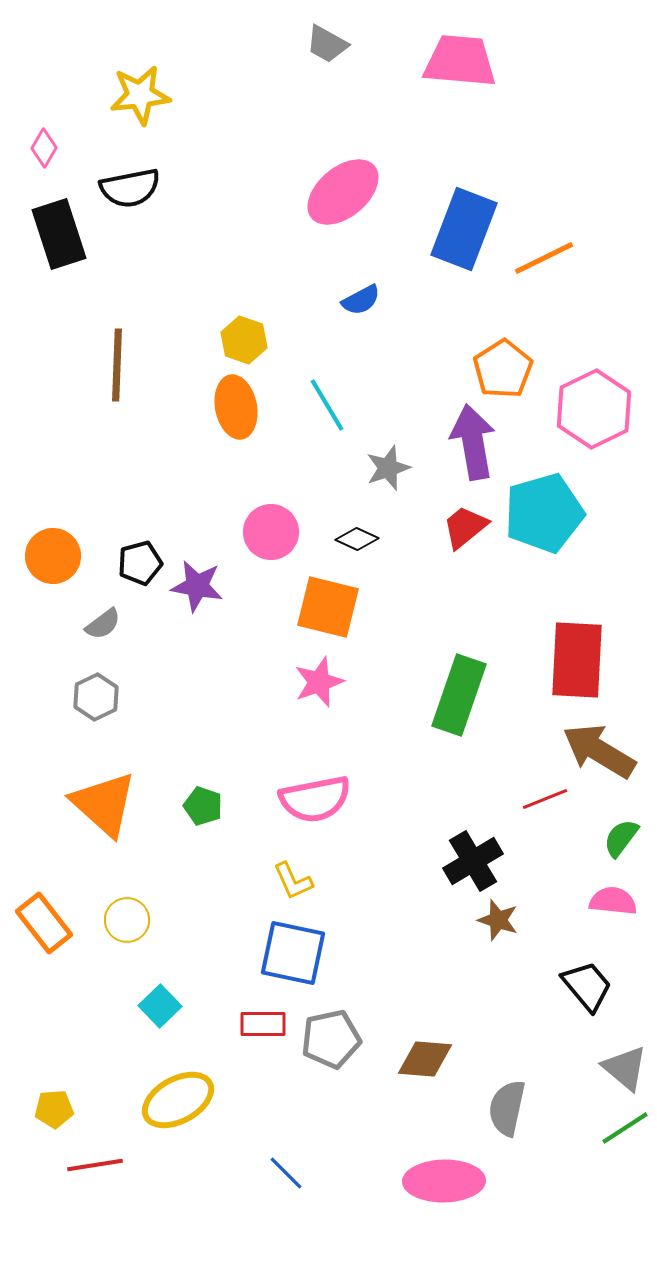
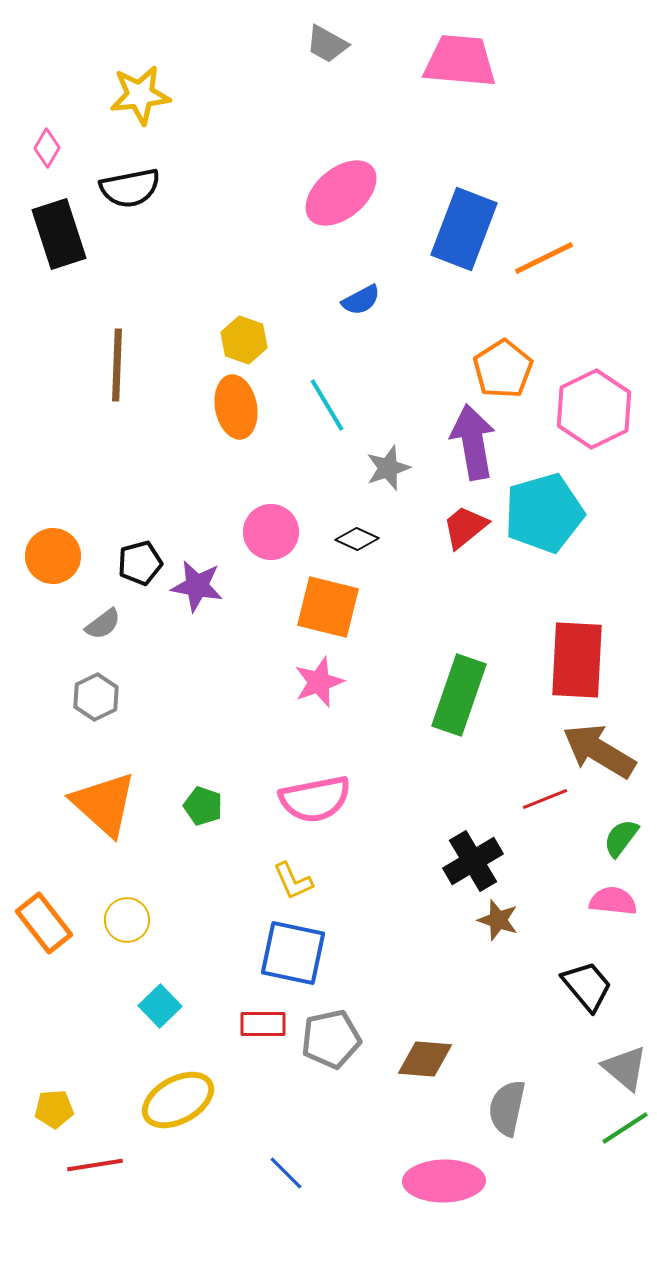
pink diamond at (44, 148): moved 3 px right
pink ellipse at (343, 192): moved 2 px left, 1 px down
